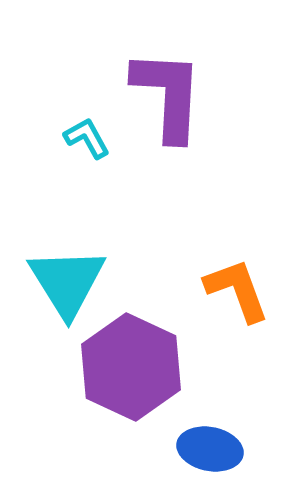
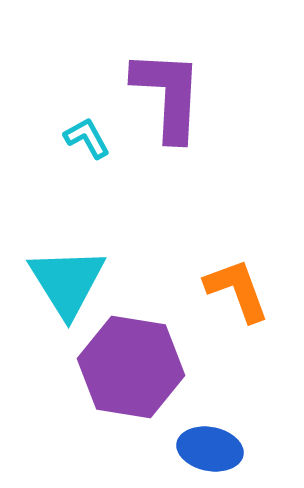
purple hexagon: rotated 16 degrees counterclockwise
